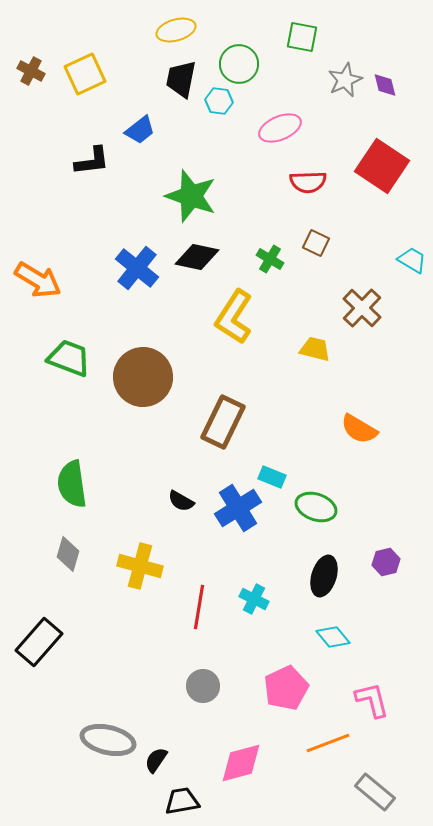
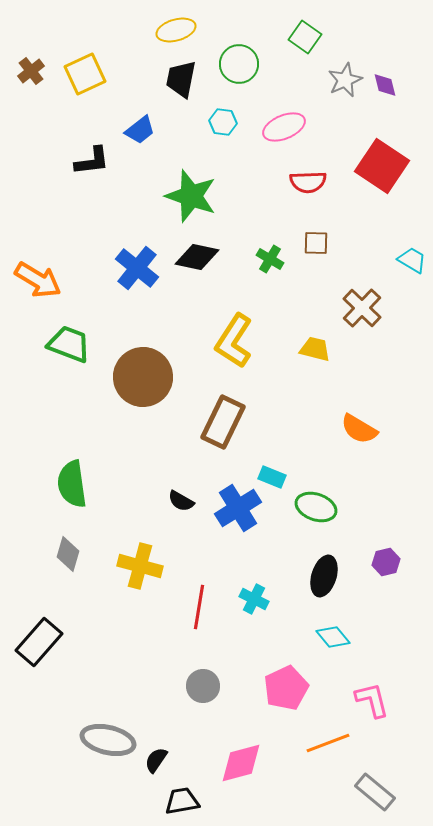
green square at (302, 37): moved 3 px right; rotated 24 degrees clockwise
brown cross at (31, 71): rotated 24 degrees clockwise
cyan hexagon at (219, 101): moved 4 px right, 21 px down
pink ellipse at (280, 128): moved 4 px right, 1 px up
brown square at (316, 243): rotated 24 degrees counterclockwise
yellow L-shape at (234, 317): moved 24 px down
green trapezoid at (69, 358): moved 14 px up
